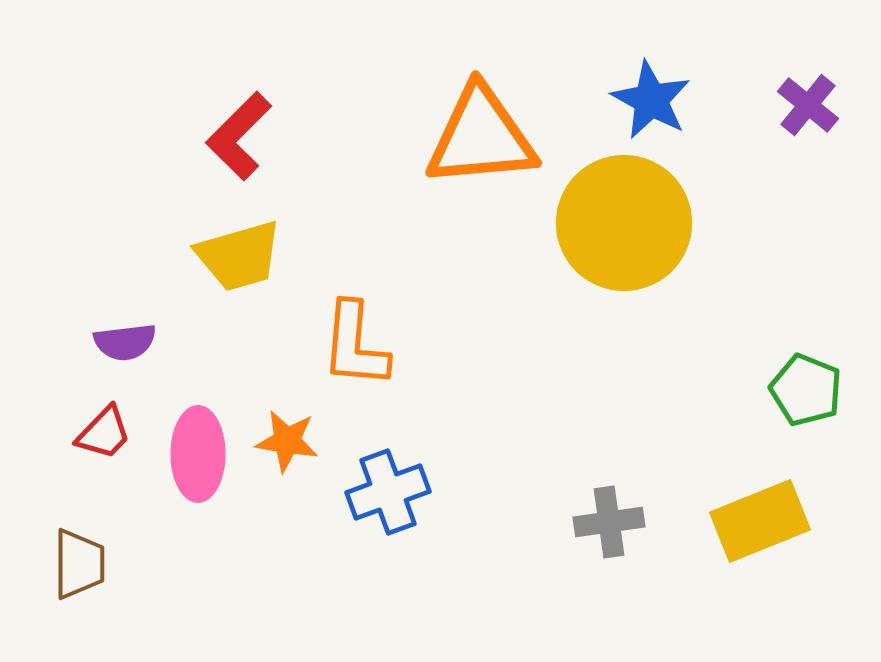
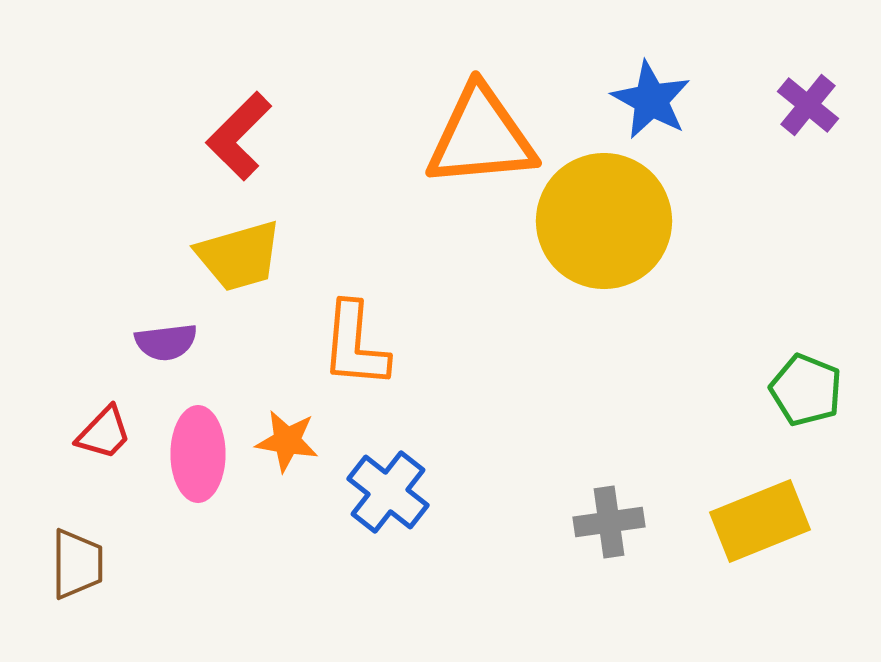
yellow circle: moved 20 px left, 2 px up
purple semicircle: moved 41 px right
blue cross: rotated 32 degrees counterclockwise
brown trapezoid: moved 2 px left
